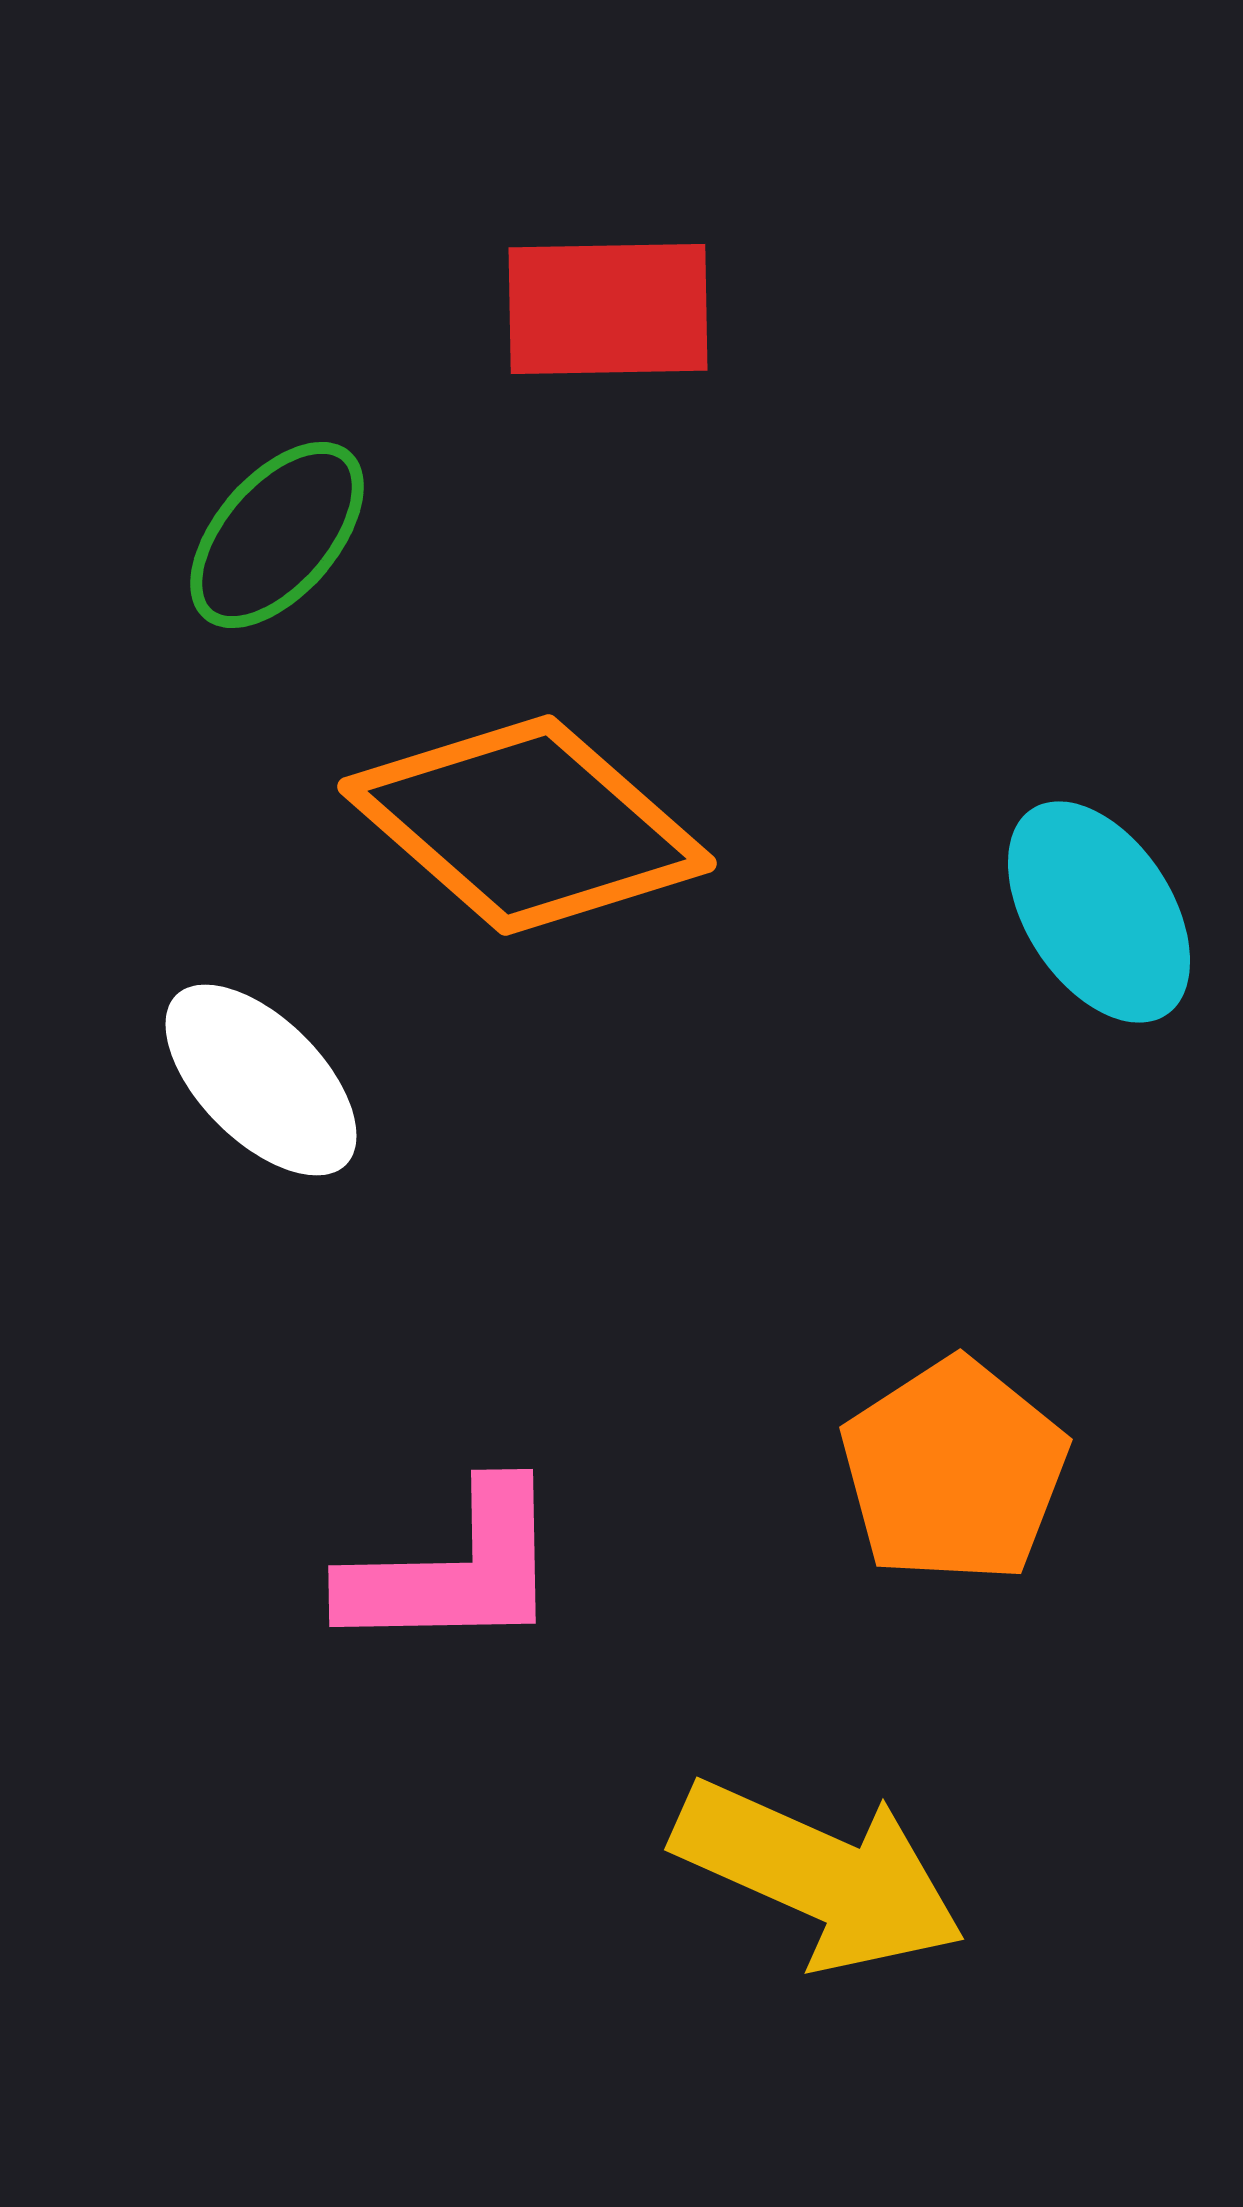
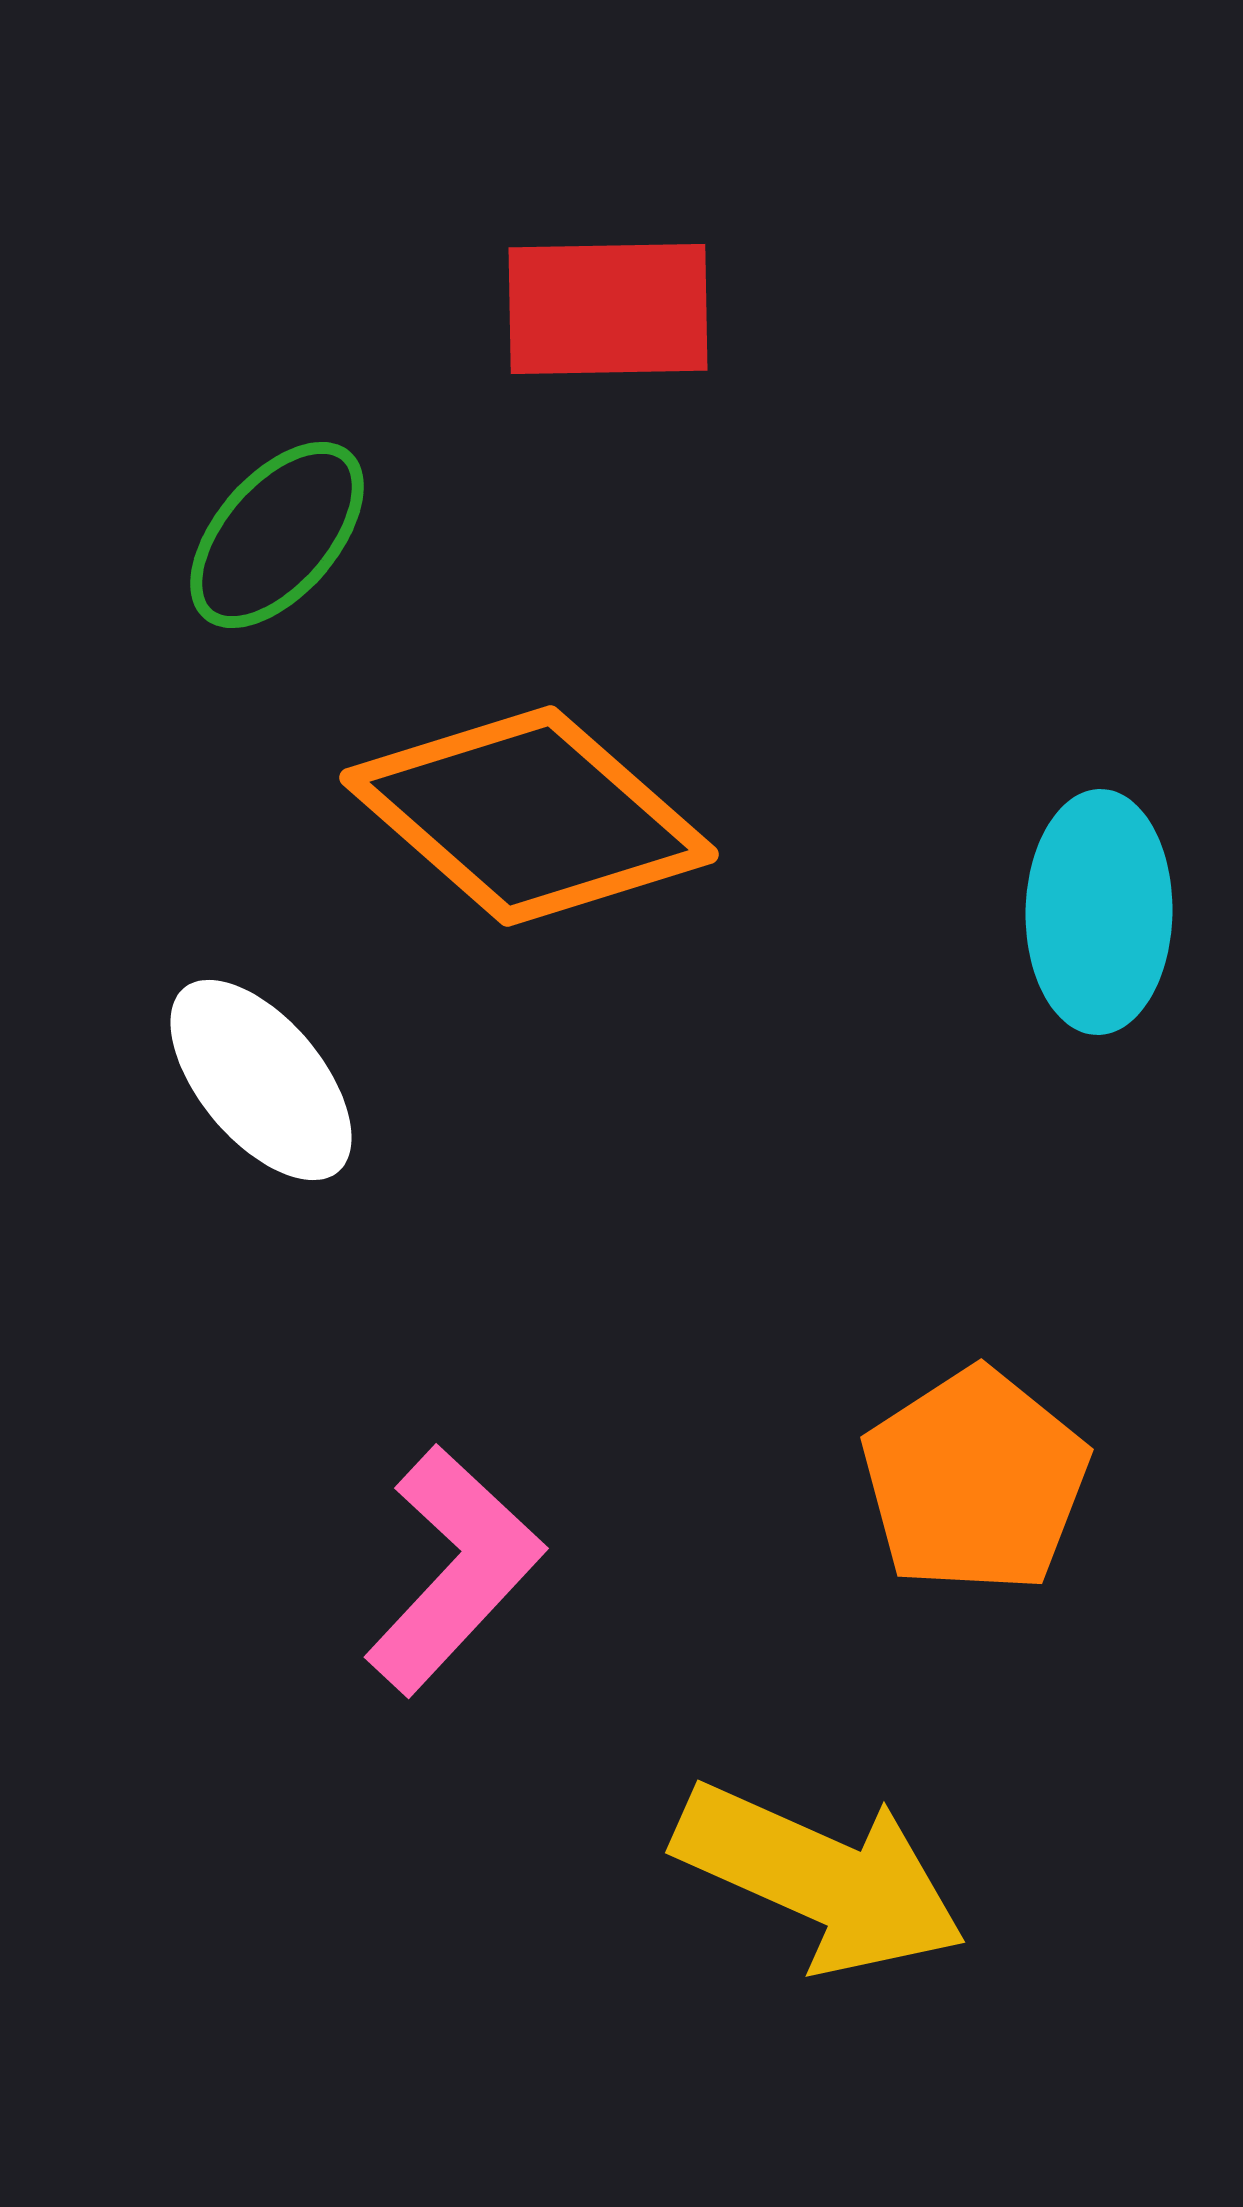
orange diamond: moved 2 px right, 9 px up
cyan ellipse: rotated 34 degrees clockwise
white ellipse: rotated 5 degrees clockwise
orange pentagon: moved 21 px right, 10 px down
pink L-shape: rotated 46 degrees counterclockwise
yellow arrow: moved 1 px right, 3 px down
